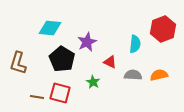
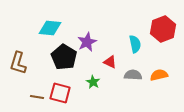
cyan semicircle: rotated 18 degrees counterclockwise
black pentagon: moved 2 px right, 2 px up
